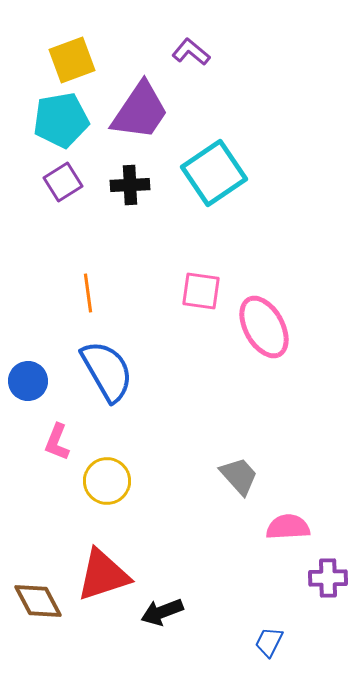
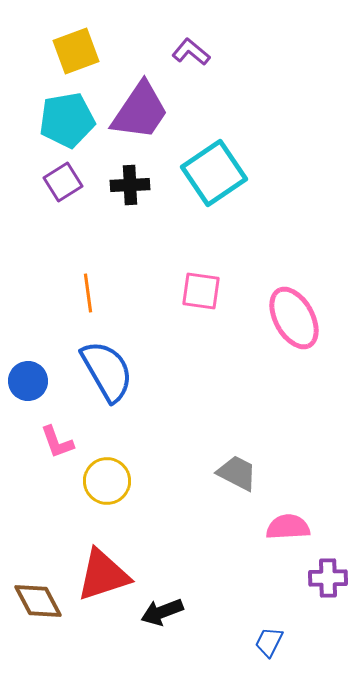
yellow square: moved 4 px right, 9 px up
cyan pentagon: moved 6 px right
pink ellipse: moved 30 px right, 9 px up
pink L-shape: rotated 42 degrees counterclockwise
gray trapezoid: moved 2 px left, 3 px up; rotated 21 degrees counterclockwise
